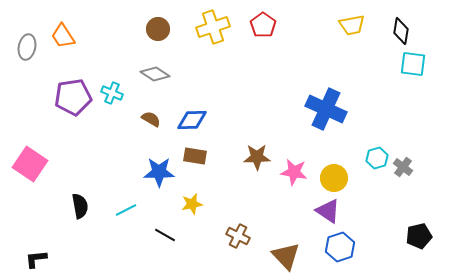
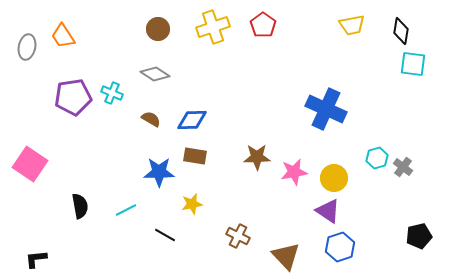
pink star: rotated 20 degrees counterclockwise
